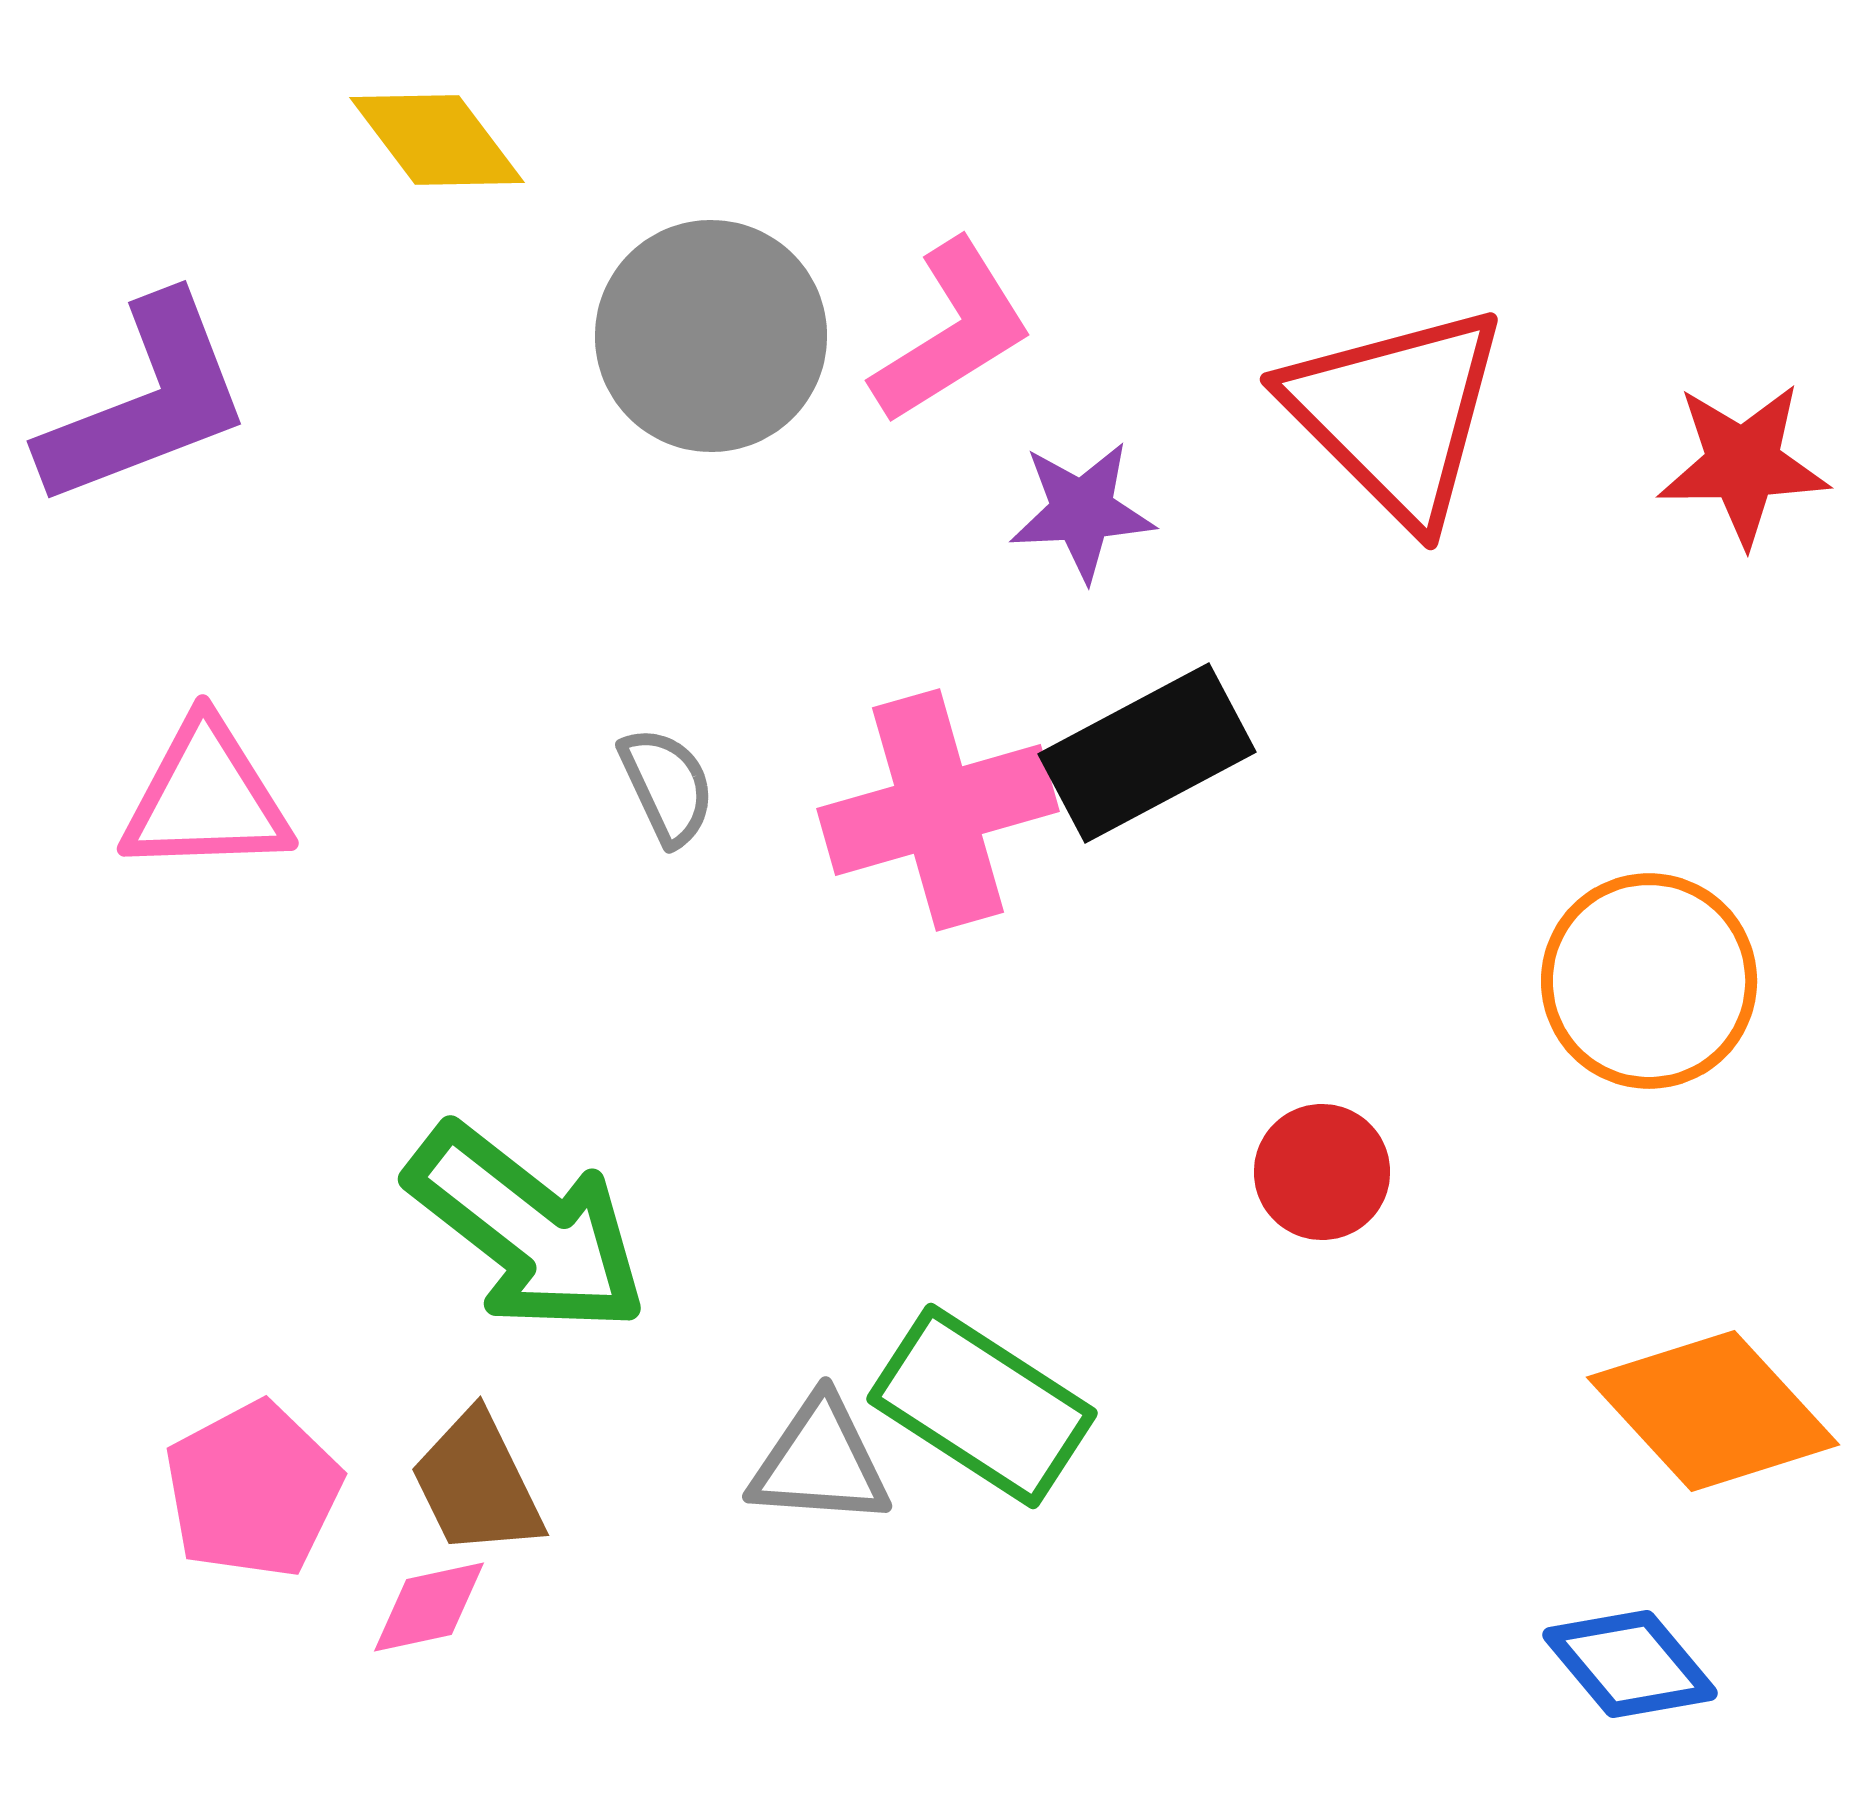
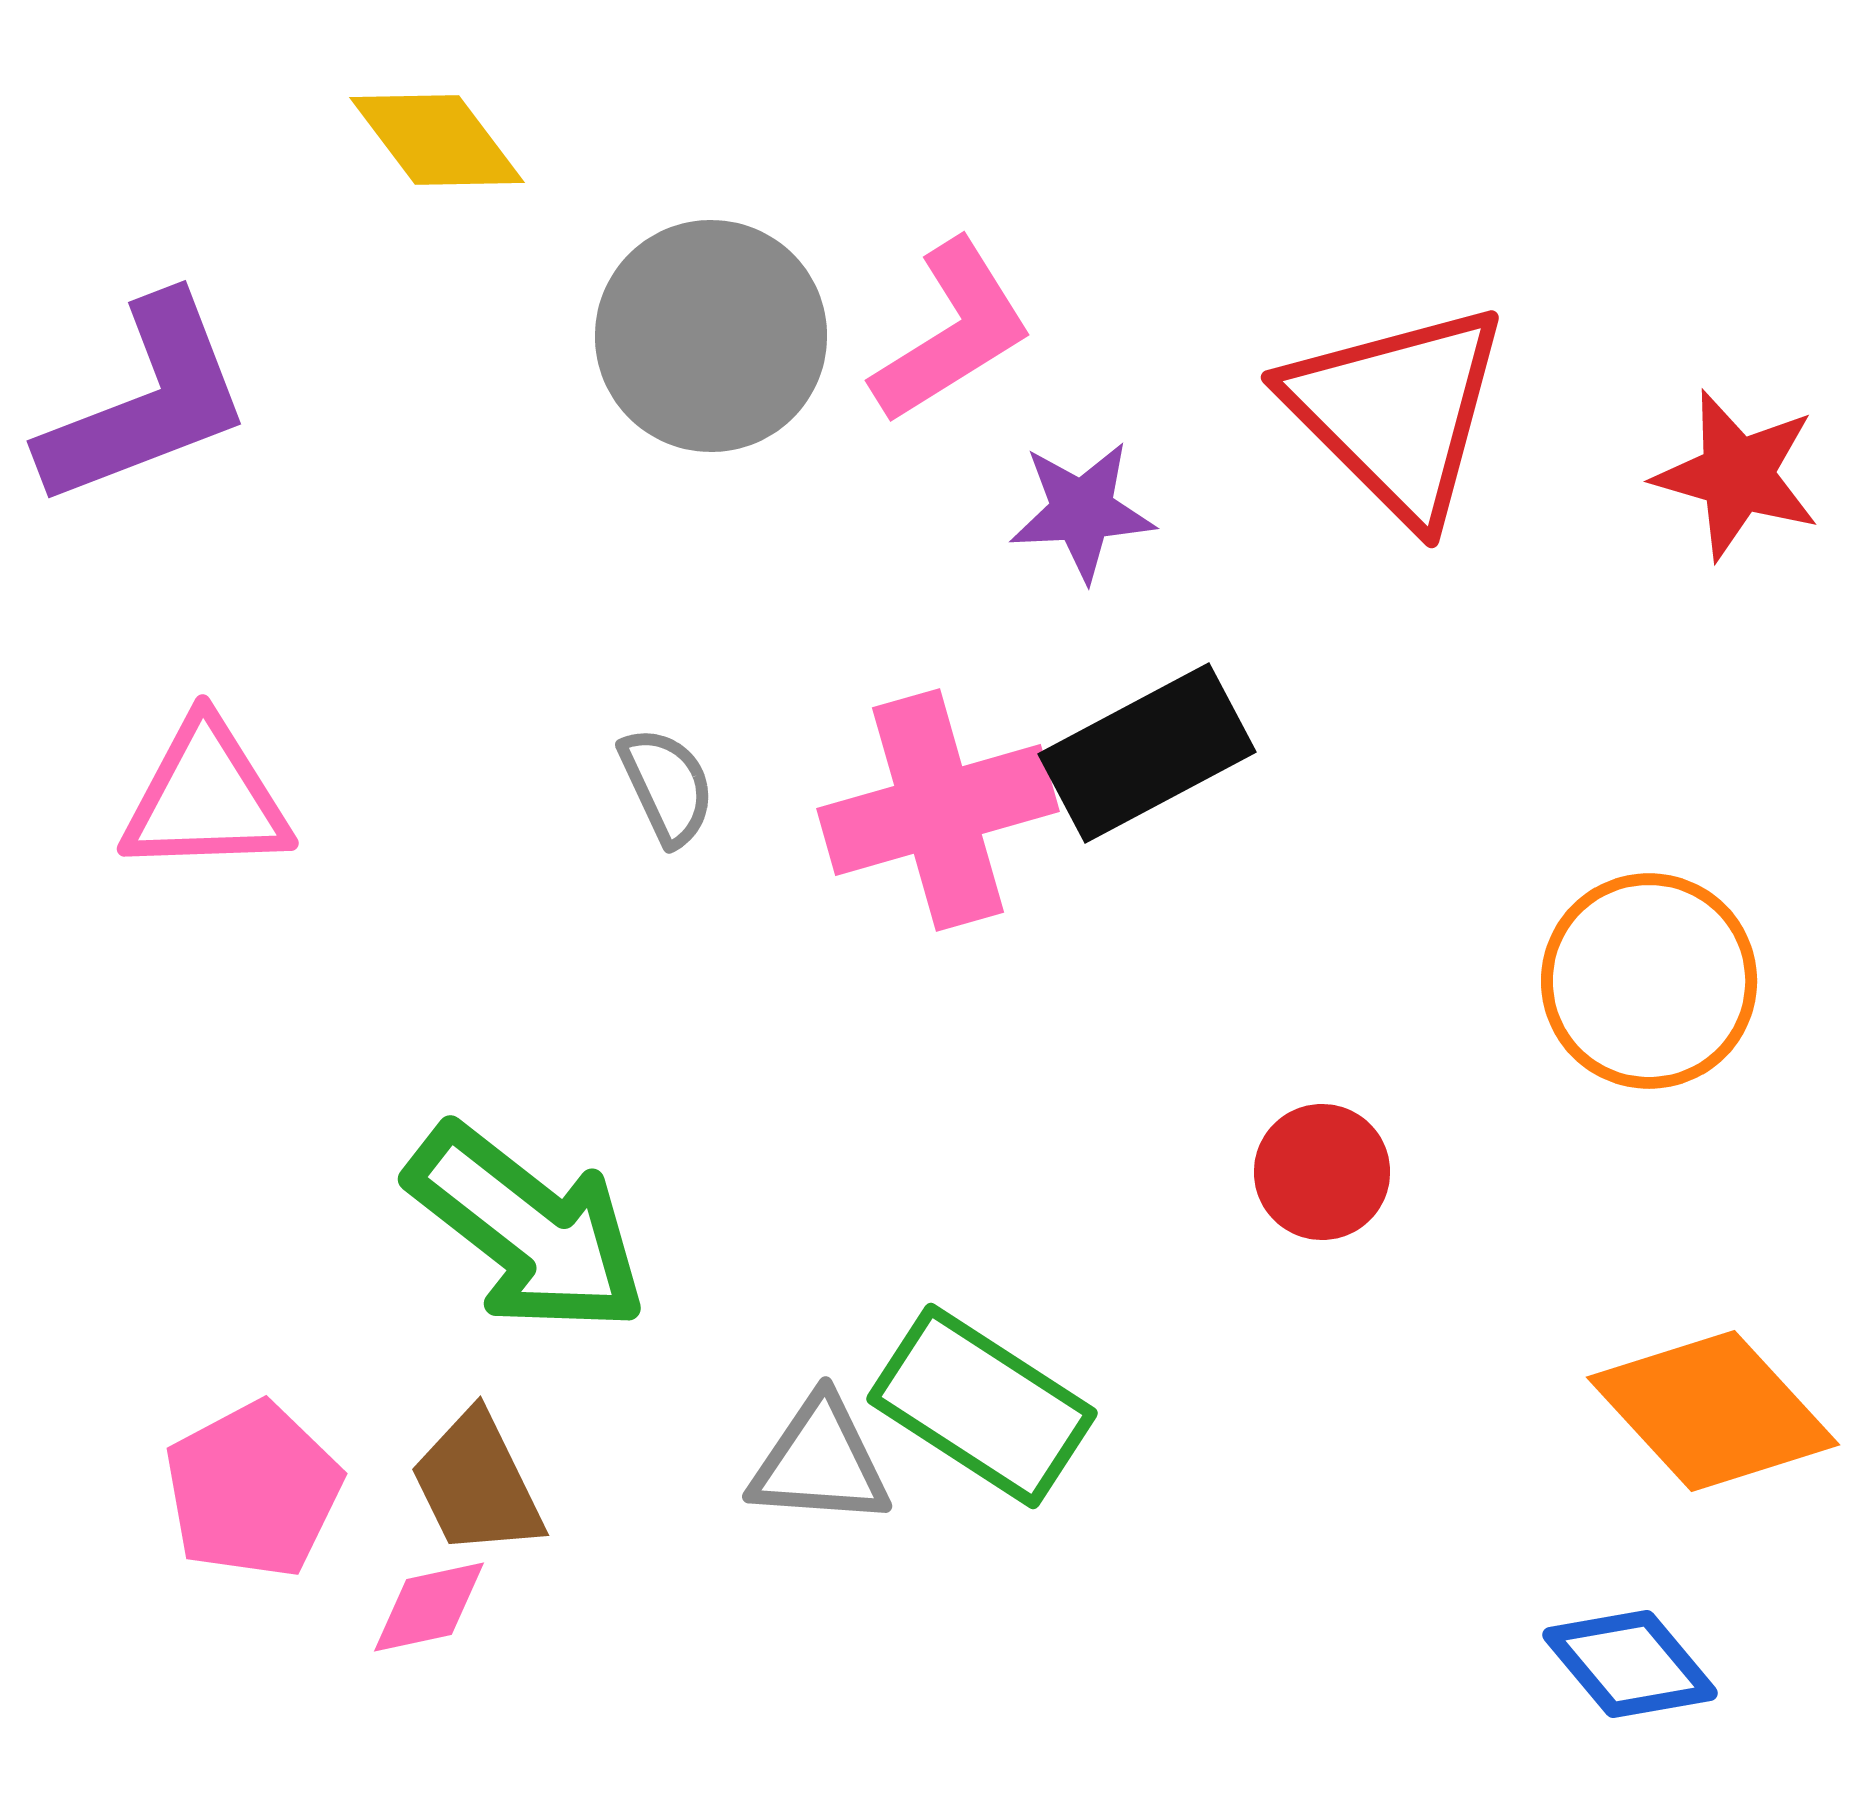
red triangle: moved 1 px right, 2 px up
red star: moved 6 px left, 11 px down; rotated 17 degrees clockwise
